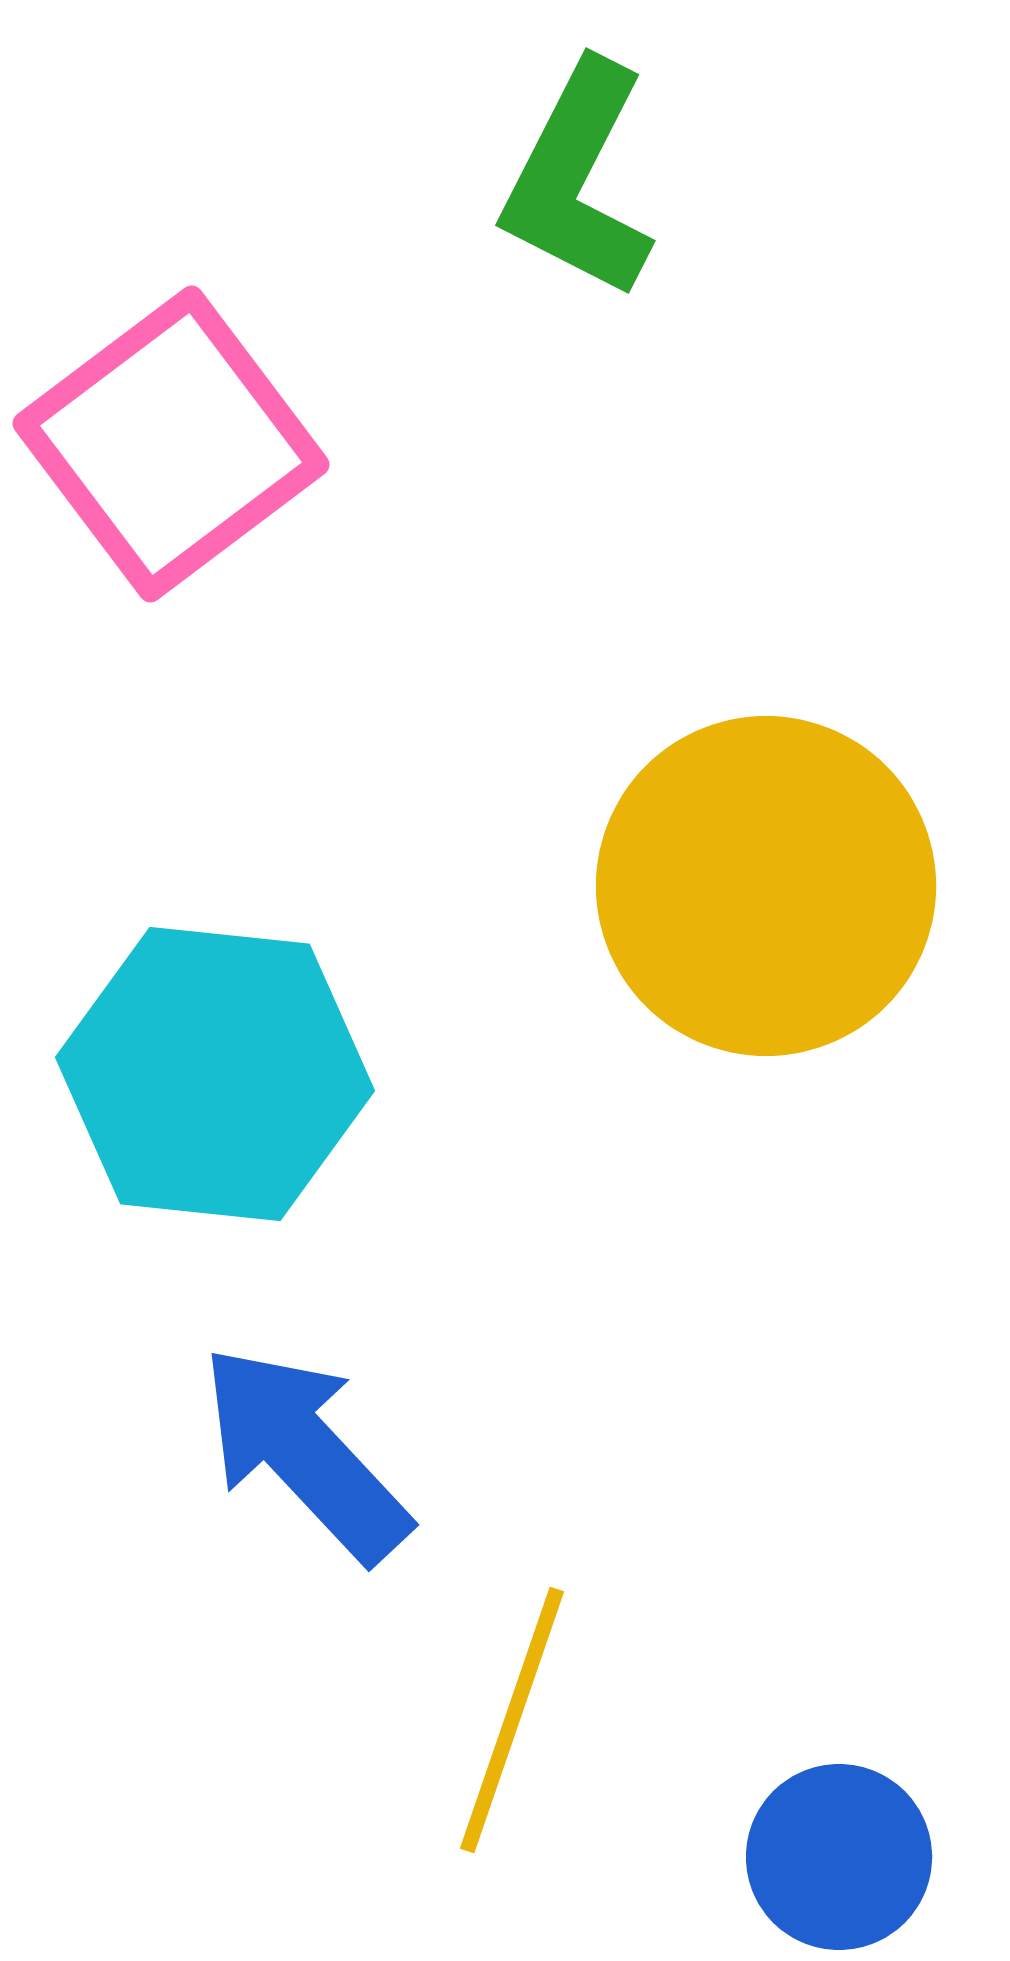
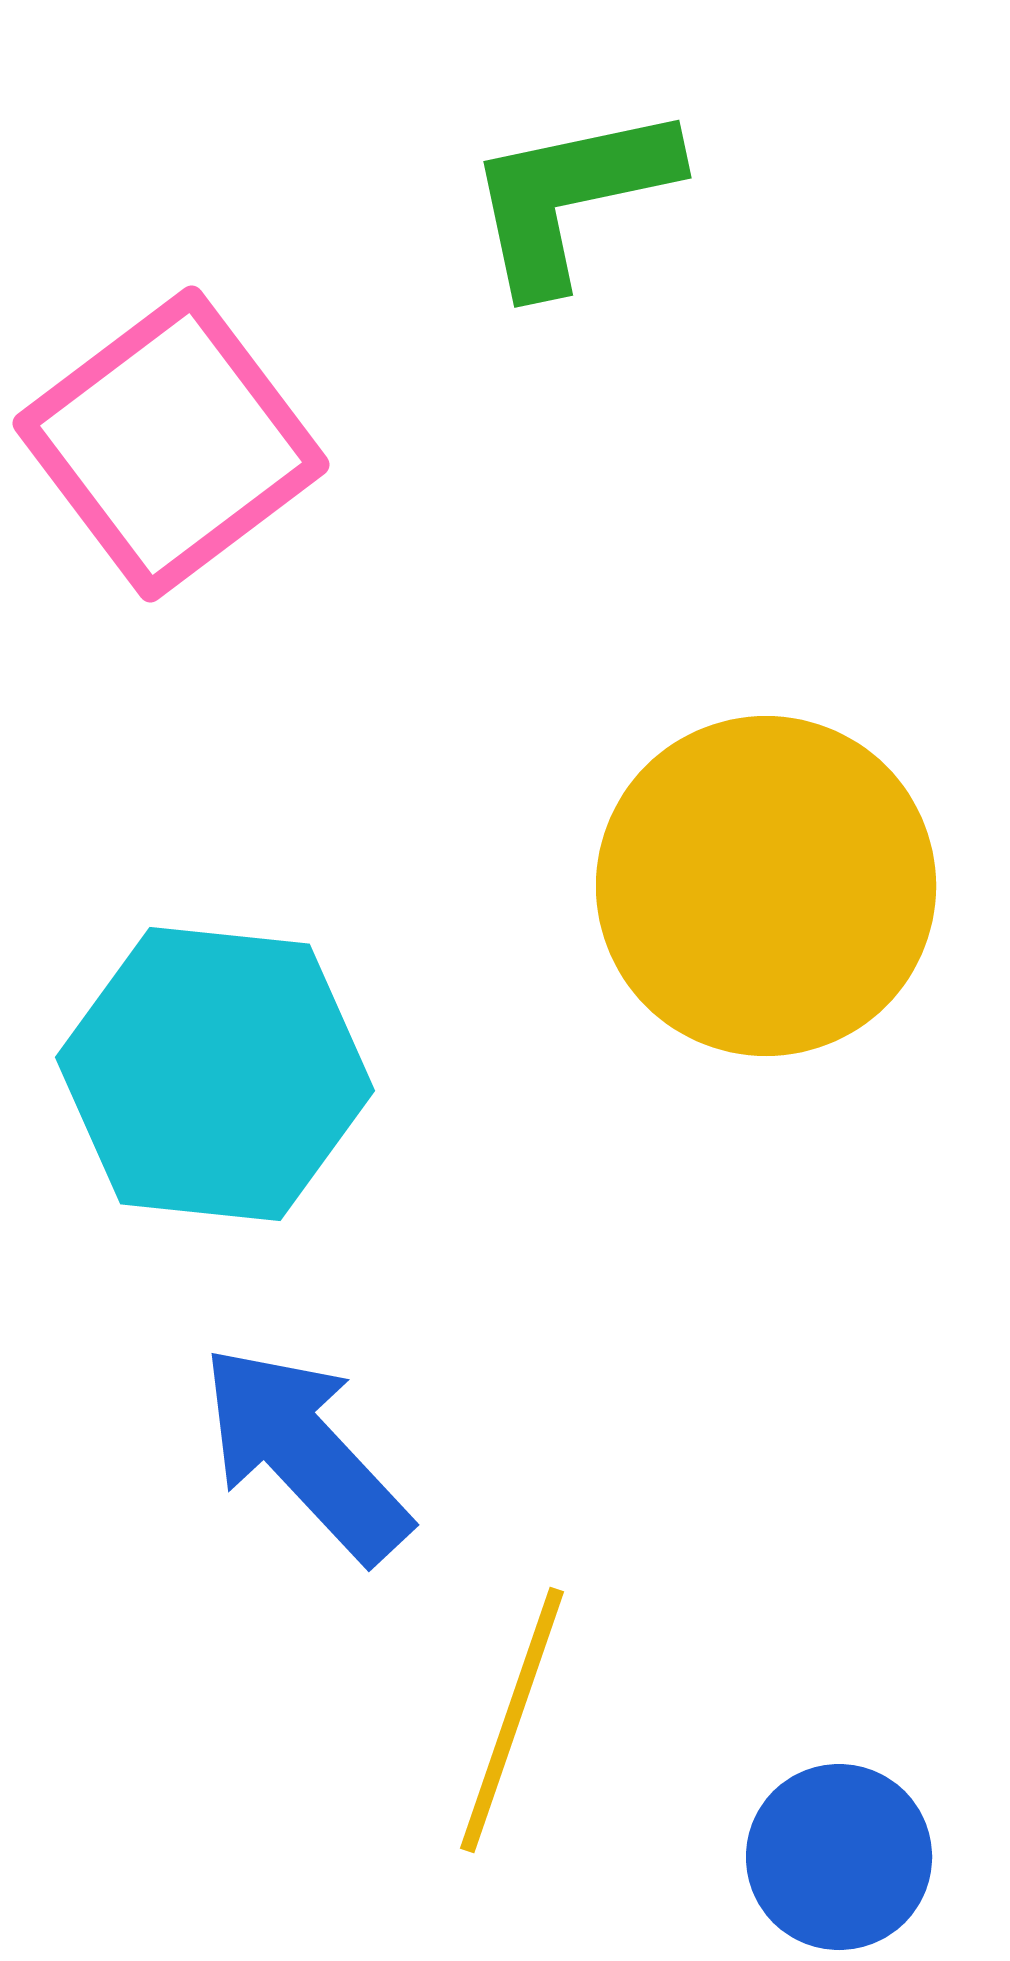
green L-shape: moved 7 px left, 17 px down; rotated 51 degrees clockwise
